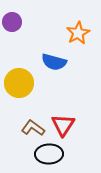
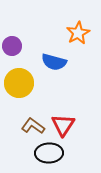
purple circle: moved 24 px down
brown L-shape: moved 2 px up
black ellipse: moved 1 px up
